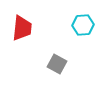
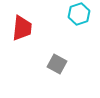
cyan hexagon: moved 4 px left, 11 px up; rotated 15 degrees counterclockwise
